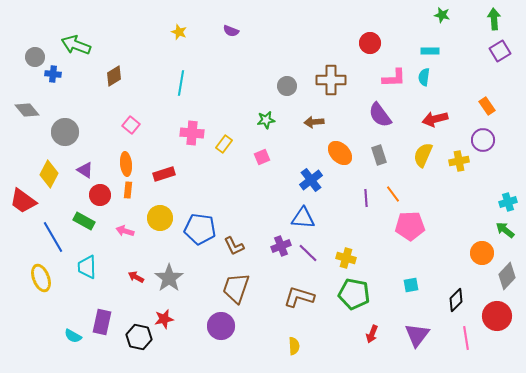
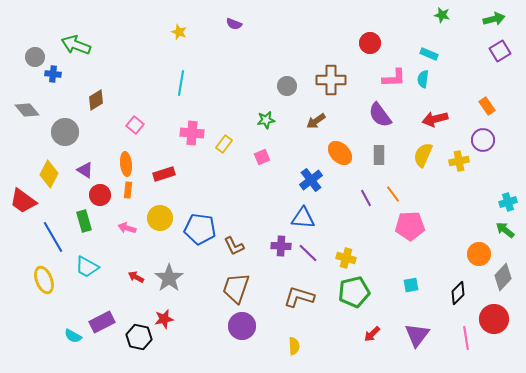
green arrow at (494, 19): rotated 80 degrees clockwise
purple semicircle at (231, 31): moved 3 px right, 7 px up
cyan rectangle at (430, 51): moved 1 px left, 3 px down; rotated 24 degrees clockwise
brown diamond at (114, 76): moved 18 px left, 24 px down
cyan semicircle at (424, 77): moved 1 px left, 2 px down
brown arrow at (314, 122): moved 2 px right, 1 px up; rotated 30 degrees counterclockwise
pink square at (131, 125): moved 4 px right
gray rectangle at (379, 155): rotated 18 degrees clockwise
purple line at (366, 198): rotated 24 degrees counterclockwise
green rectangle at (84, 221): rotated 45 degrees clockwise
pink arrow at (125, 231): moved 2 px right, 3 px up
purple cross at (281, 246): rotated 24 degrees clockwise
orange circle at (482, 253): moved 3 px left, 1 px down
cyan trapezoid at (87, 267): rotated 60 degrees counterclockwise
gray diamond at (507, 276): moved 4 px left, 1 px down
yellow ellipse at (41, 278): moved 3 px right, 2 px down
green pentagon at (354, 294): moved 2 px up; rotated 24 degrees counterclockwise
black diamond at (456, 300): moved 2 px right, 7 px up
red circle at (497, 316): moved 3 px left, 3 px down
purple rectangle at (102, 322): rotated 50 degrees clockwise
purple circle at (221, 326): moved 21 px right
red arrow at (372, 334): rotated 24 degrees clockwise
